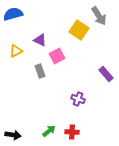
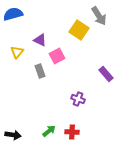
yellow triangle: moved 1 px right, 1 px down; rotated 24 degrees counterclockwise
